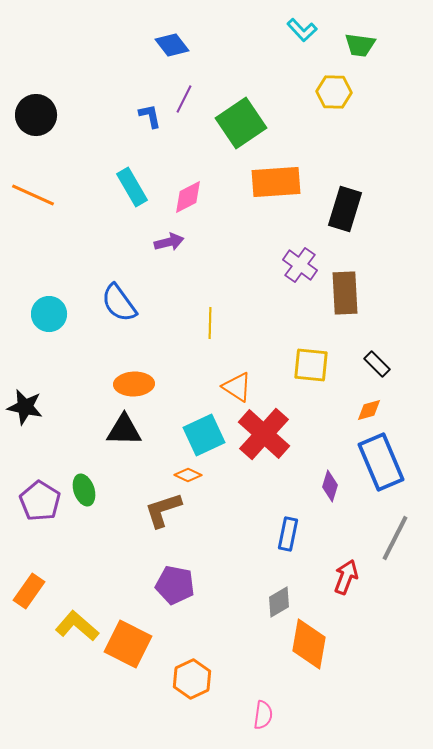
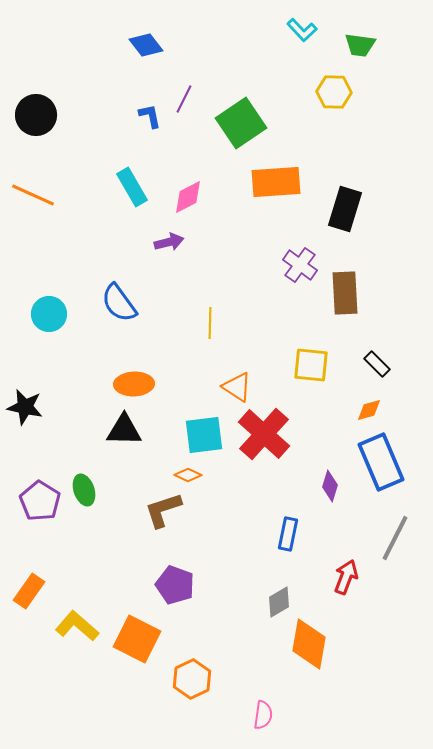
blue diamond at (172, 45): moved 26 px left
cyan square at (204, 435): rotated 18 degrees clockwise
purple pentagon at (175, 585): rotated 9 degrees clockwise
orange square at (128, 644): moved 9 px right, 5 px up
